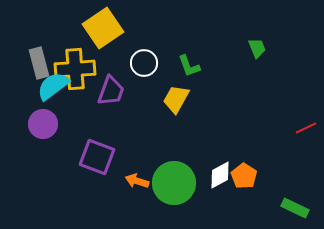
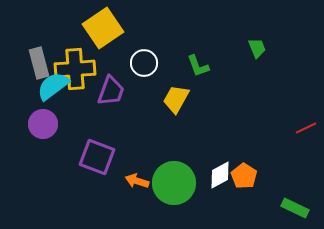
green L-shape: moved 9 px right
